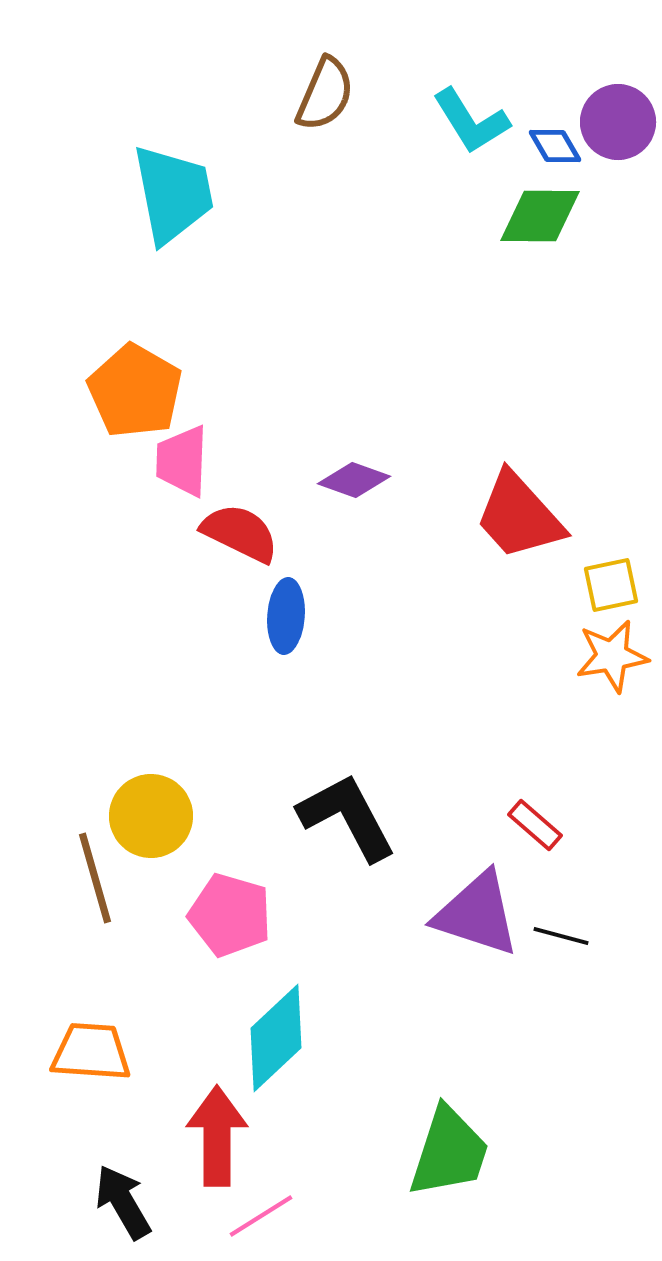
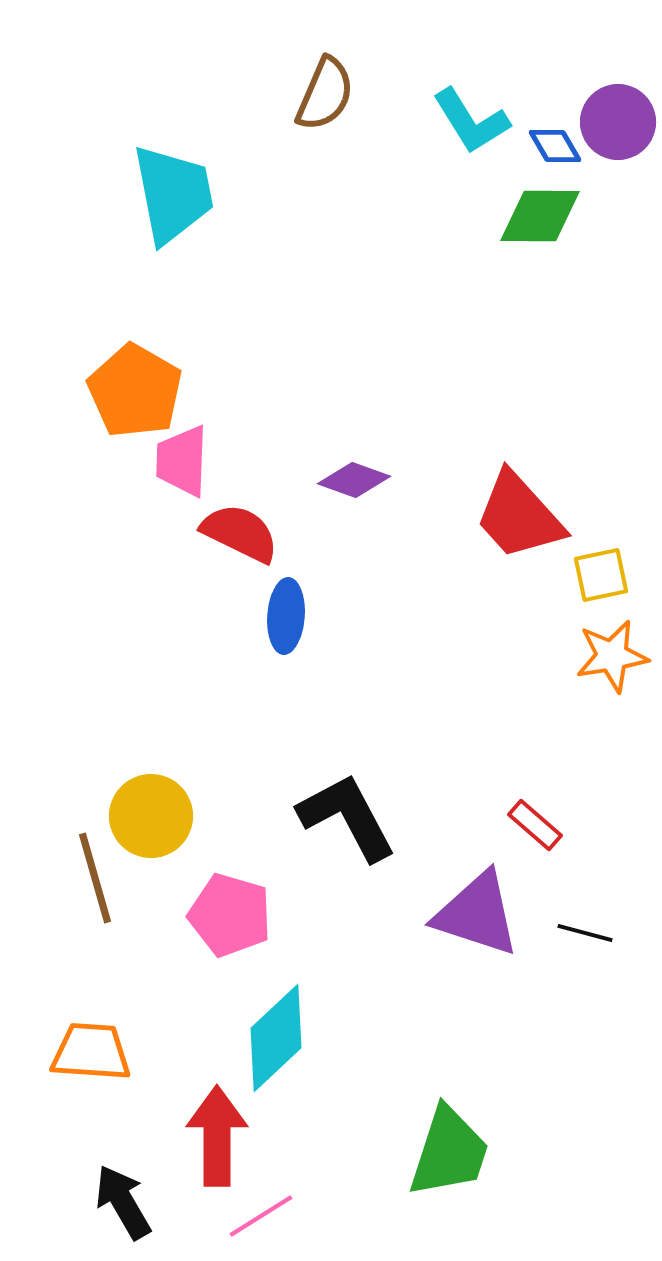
yellow square: moved 10 px left, 10 px up
black line: moved 24 px right, 3 px up
